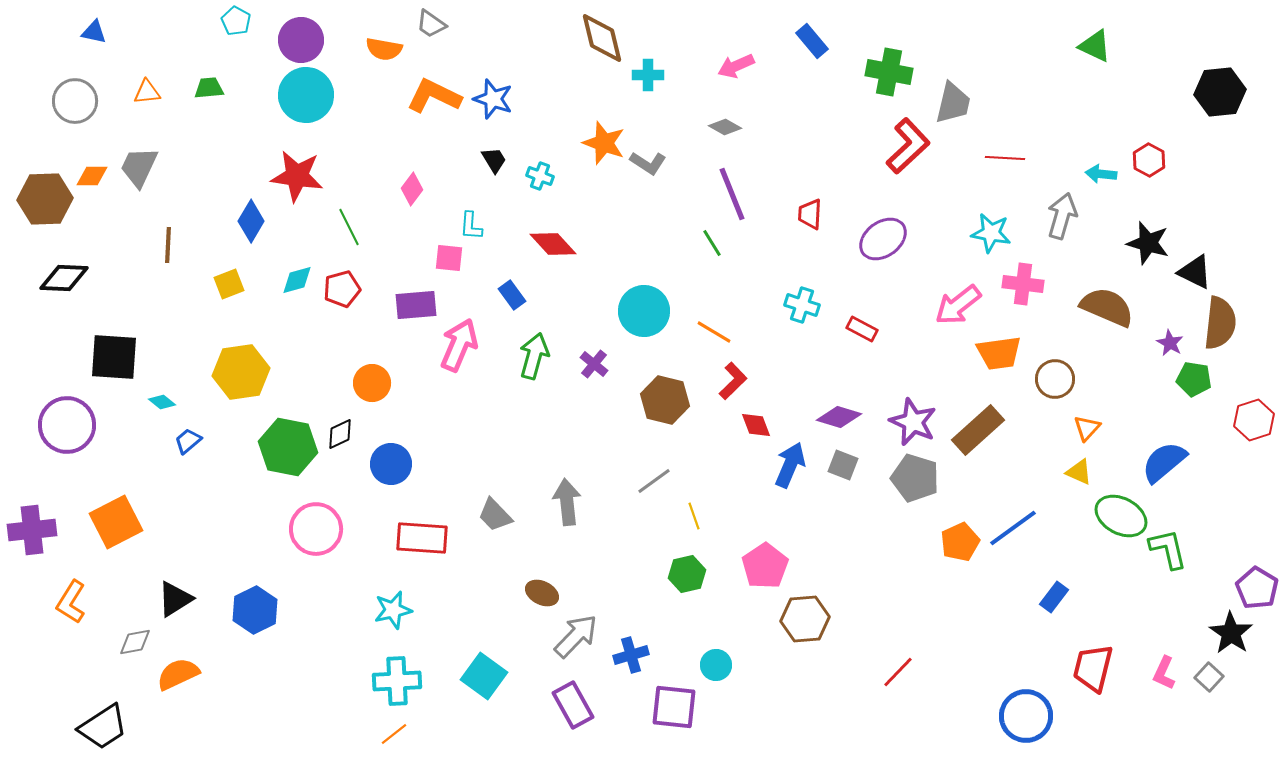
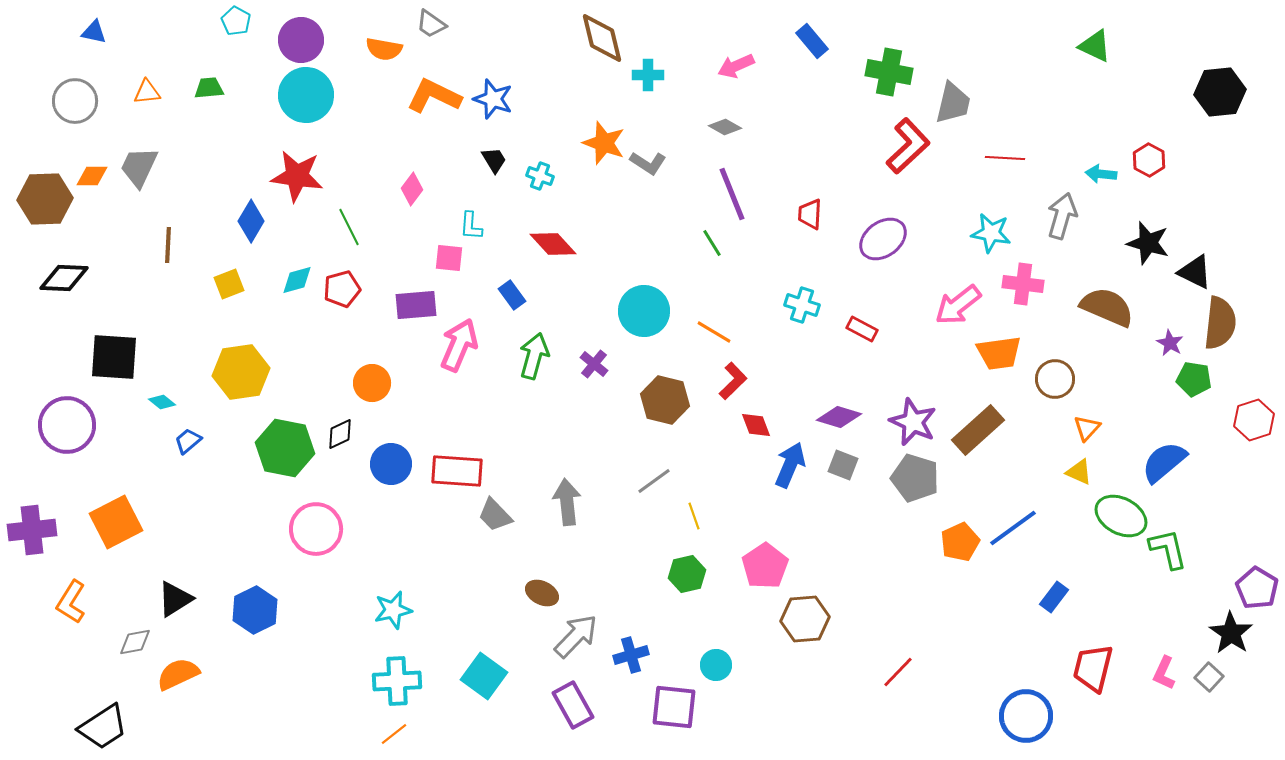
green hexagon at (288, 447): moved 3 px left, 1 px down
red rectangle at (422, 538): moved 35 px right, 67 px up
